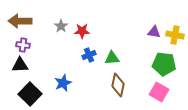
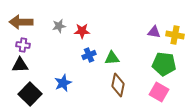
brown arrow: moved 1 px right, 1 px down
gray star: moved 2 px left; rotated 24 degrees clockwise
